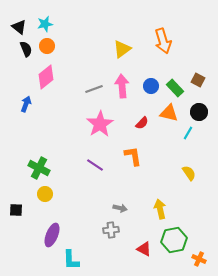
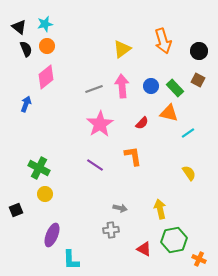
black circle: moved 61 px up
cyan line: rotated 24 degrees clockwise
black square: rotated 24 degrees counterclockwise
